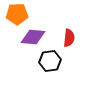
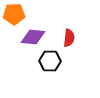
orange pentagon: moved 3 px left
black hexagon: rotated 10 degrees clockwise
